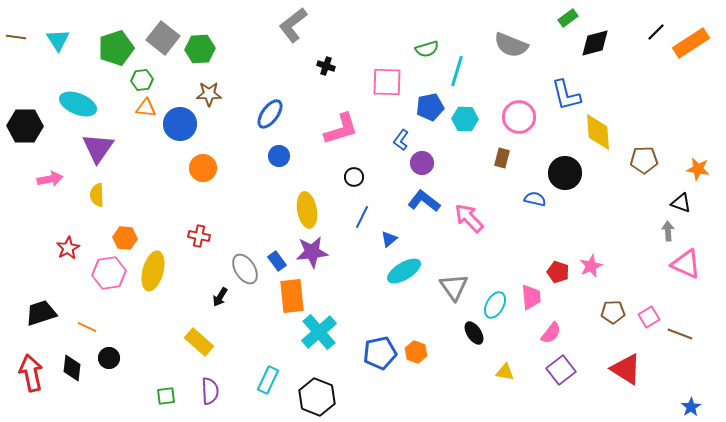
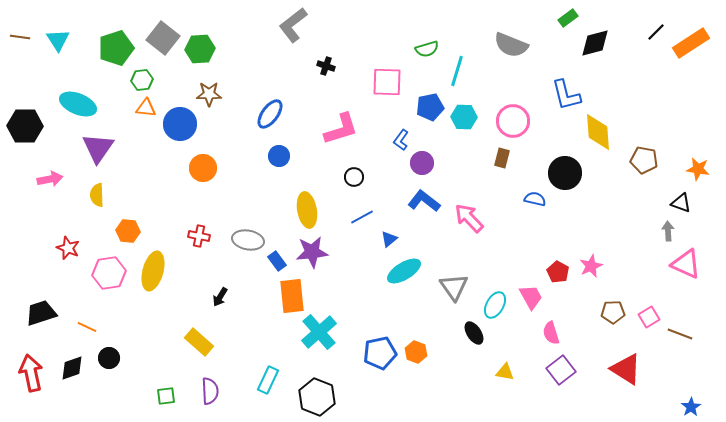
brown line at (16, 37): moved 4 px right
pink circle at (519, 117): moved 6 px left, 4 px down
cyan hexagon at (465, 119): moved 1 px left, 2 px up
brown pentagon at (644, 160): rotated 12 degrees clockwise
blue line at (362, 217): rotated 35 degrees clockwise
orange hexagon at (125, 238): moved 3 px right, 7 px up
red star at (68, 248): rotated 20 degrees counterclockwise
gray ellipse at (245, 269): moved 3 px right, 29 px up; rotated 48 degrees counterclockwise
red pentagon at (558, 272): rotated 10 degrees clockwise
pink trapezoid at (531, 297): rotated 24 degrees counterclockwise
pink semicircle at (551, 333): rotated 125 degrees clockwise
black diamond at (72, 368): rotated 64 degrees clockwise
